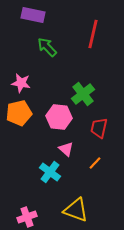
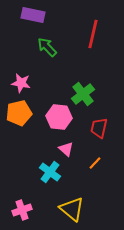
yellow triangle: moved 4 px left, 1 px up; rotated 20 degrees clockwise
pink cross: moved 5 px left, 7 px up
